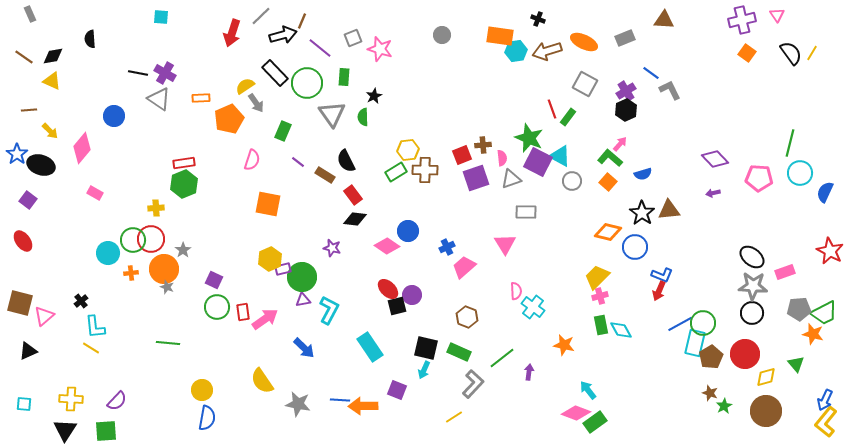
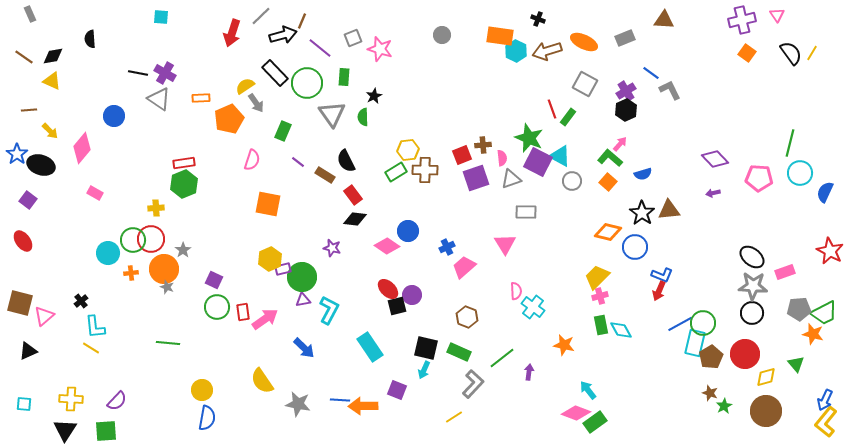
cyan hexagon at (516, 51): rotated 25 degrees counterclockwise
